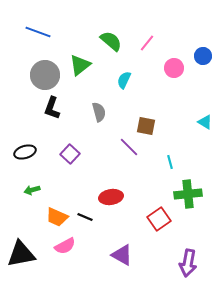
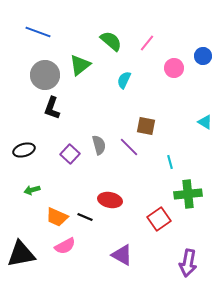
gray semicircle: moved 33 px down
black ellipse: moved 1 px left, 2 px up
red ellipse: moved 1 px left, 3 px down; rotated 20 degrees clockwise
